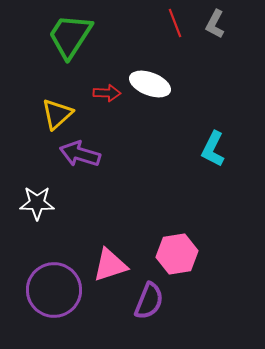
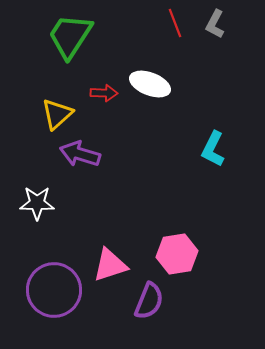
red arrow: moved 3 px left
